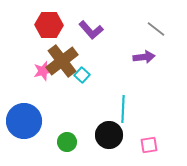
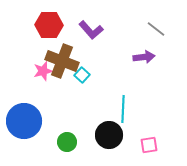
brown cross: rotated 32 degrees counterclockwise
